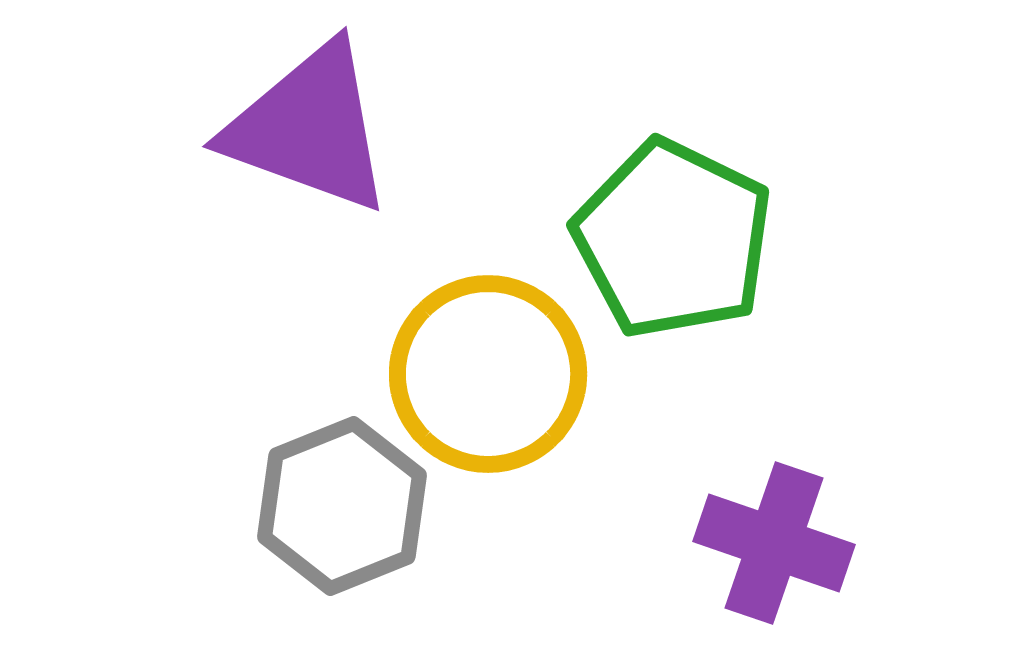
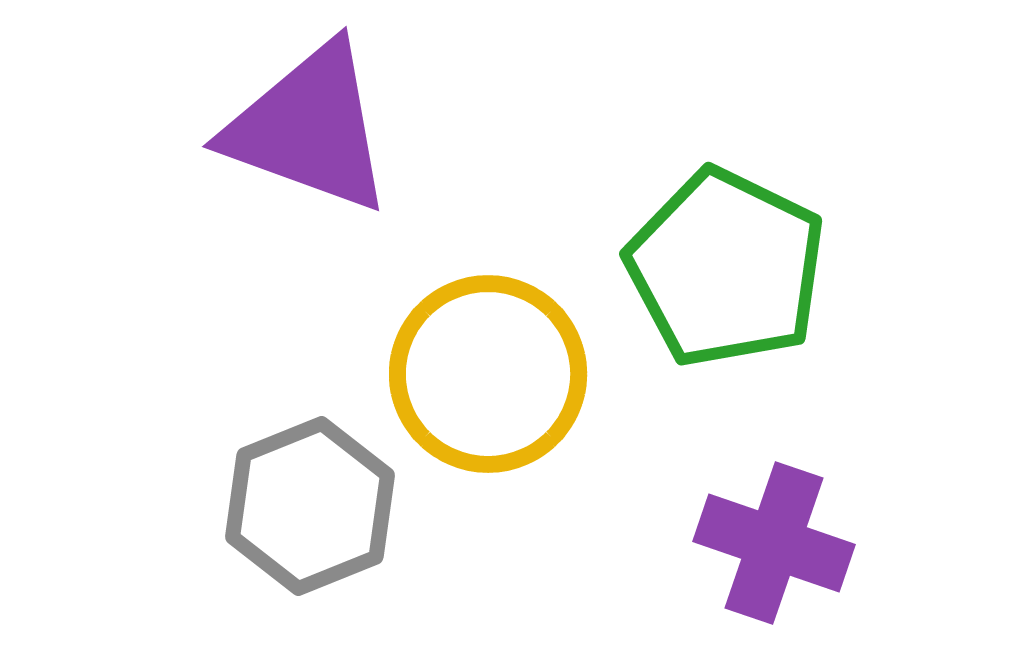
green pentagon: moved 53 px right, 29 px down
gray hexagon: moved 32 px left
